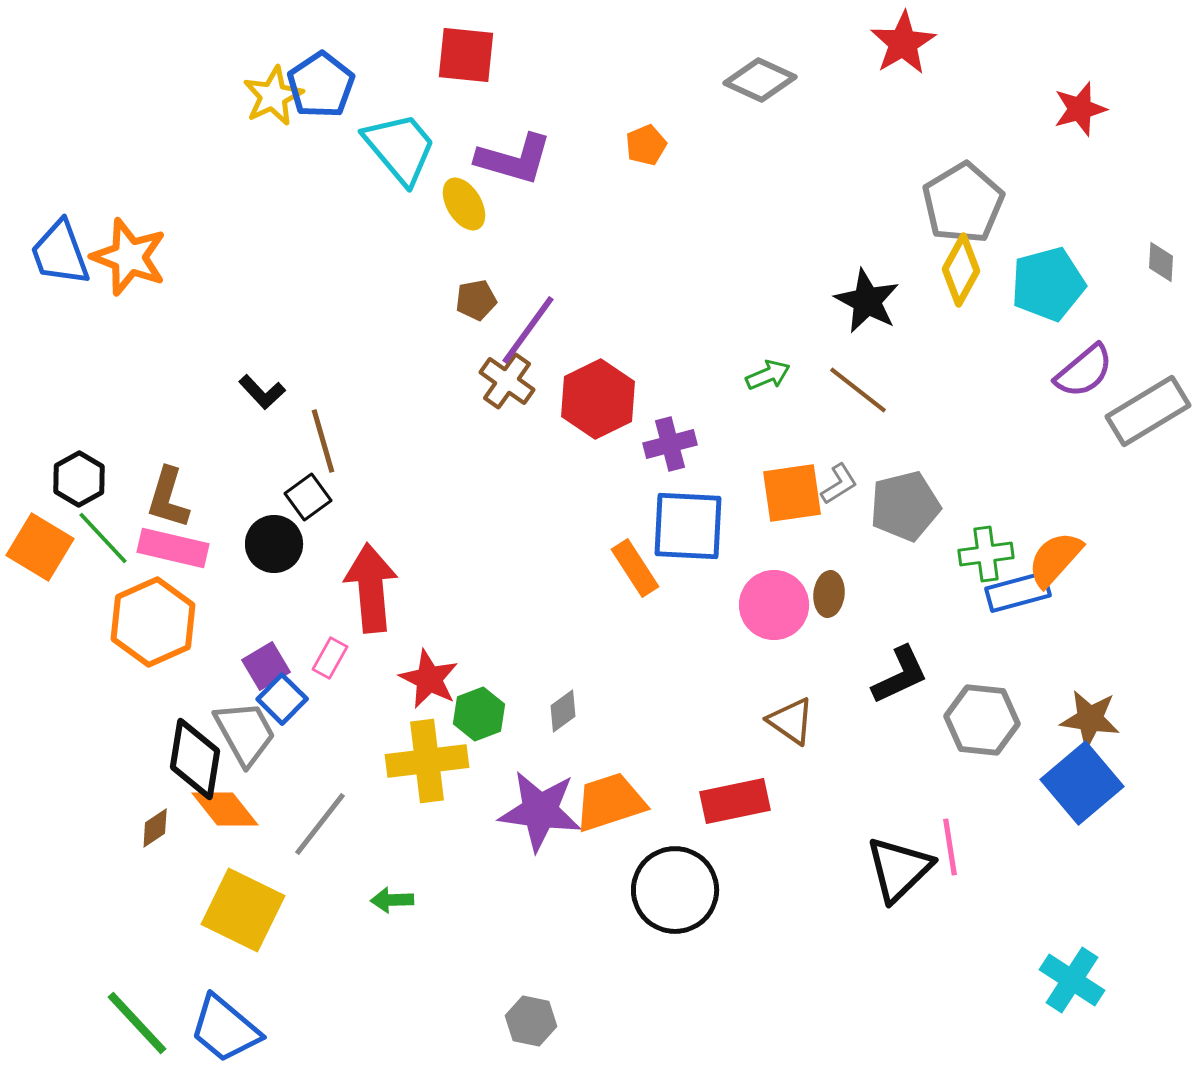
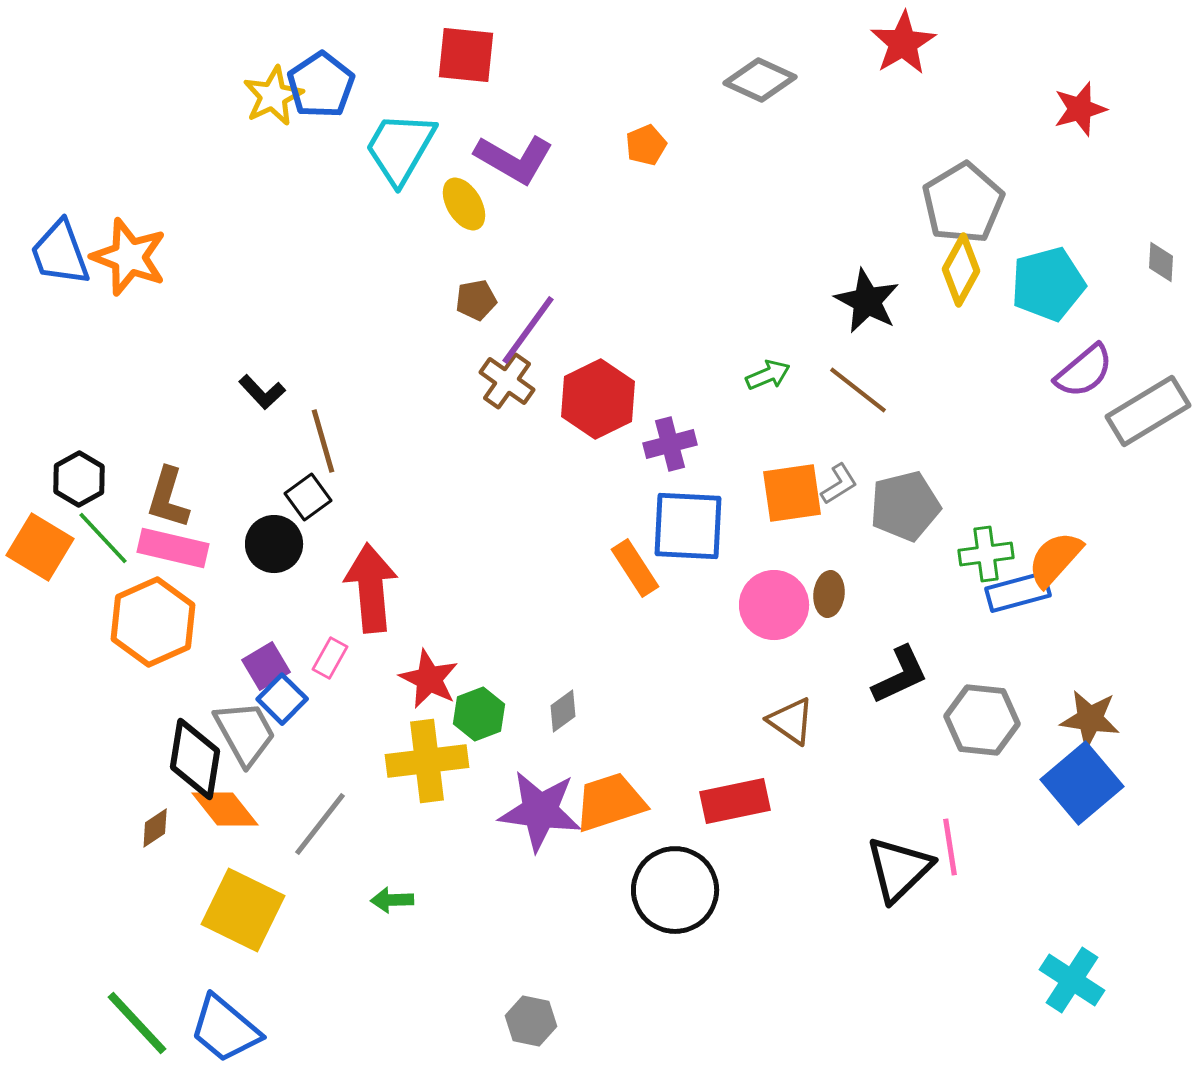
cyan trapezoid at (400, 148): rotated 110 degrees counterclockwise
purple L-shape at (514, 159): rotated 14 degrees clockwise
